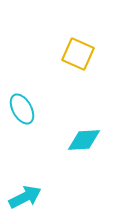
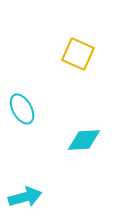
cyan arrow: rotated 12 degrees clockwise
